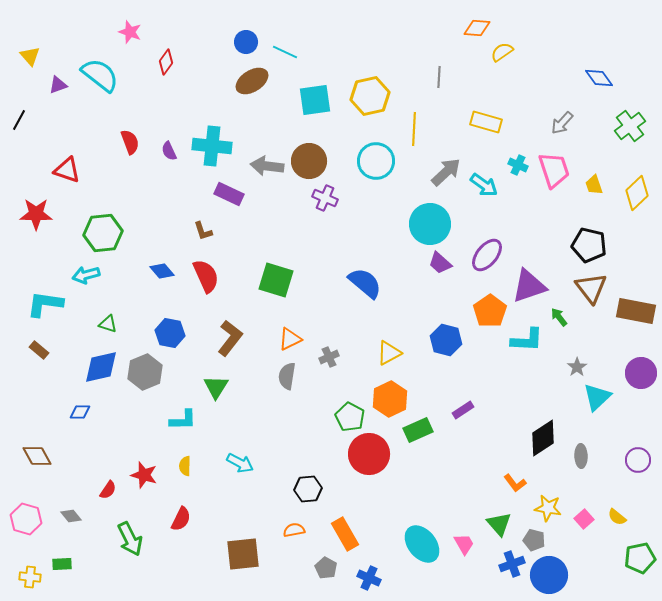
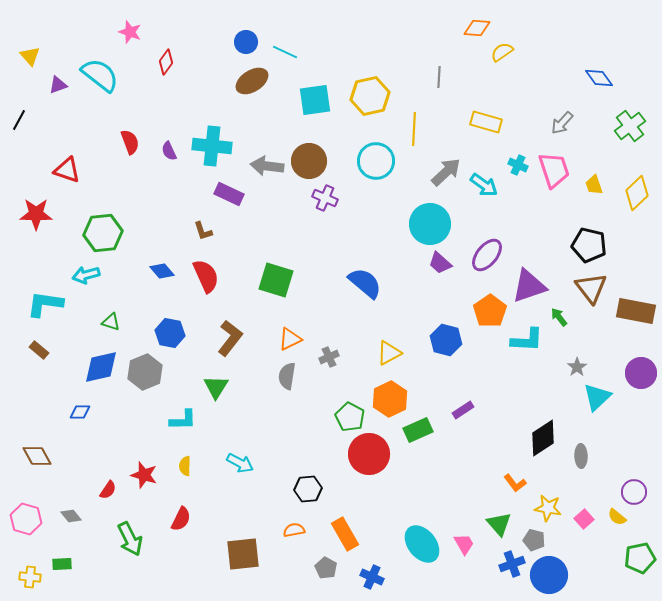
green triangle at (108, 324): moved 3 px right, 2 px up
purple circle at (638, 460): moved 4 px left, 32 px down
blue cross at (369, 578): moved 3 px right, 1 px up
